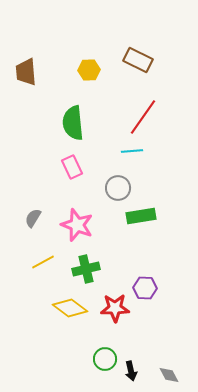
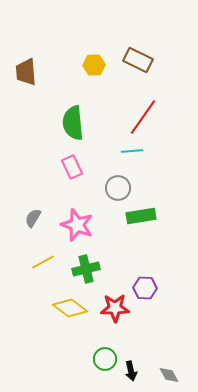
yellow hexagon: moved 5 px right, 5 px up
